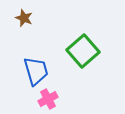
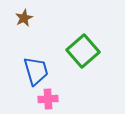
brown star: rotated 24 degrees clockwise
pink cross: rotated 24 degrees clockwise
